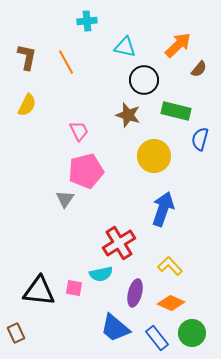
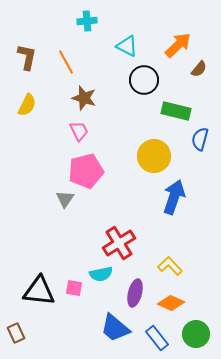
cyan triangle: moved 2 px right, 1 px up; rotated 15 degrees clockwise
brown star: moved 44 px left, 17 px up
blue arrow: moved 11 px right, 12 px up
green circle: moved 4 px right, 1 px down
